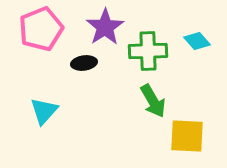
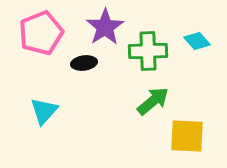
pink pentagon: moved 4 px down
green arrow: rotated 100 degrees counterclockwise
